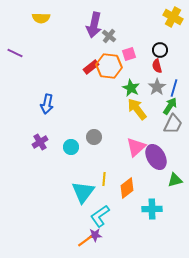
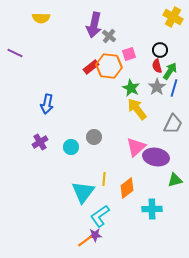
green arrow: moved 35 px up
purple ellipse: rotated 50 degrees counterclockwise
